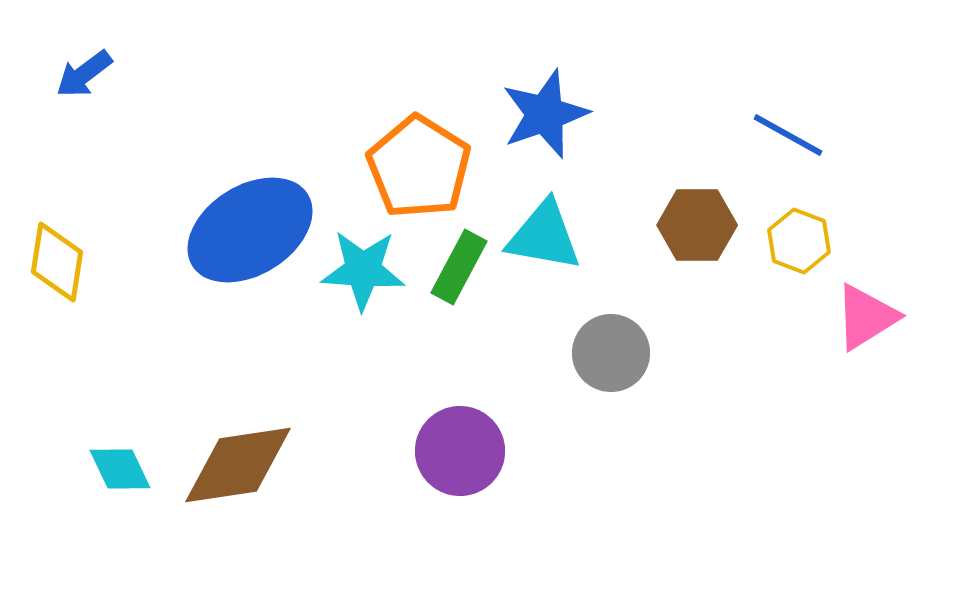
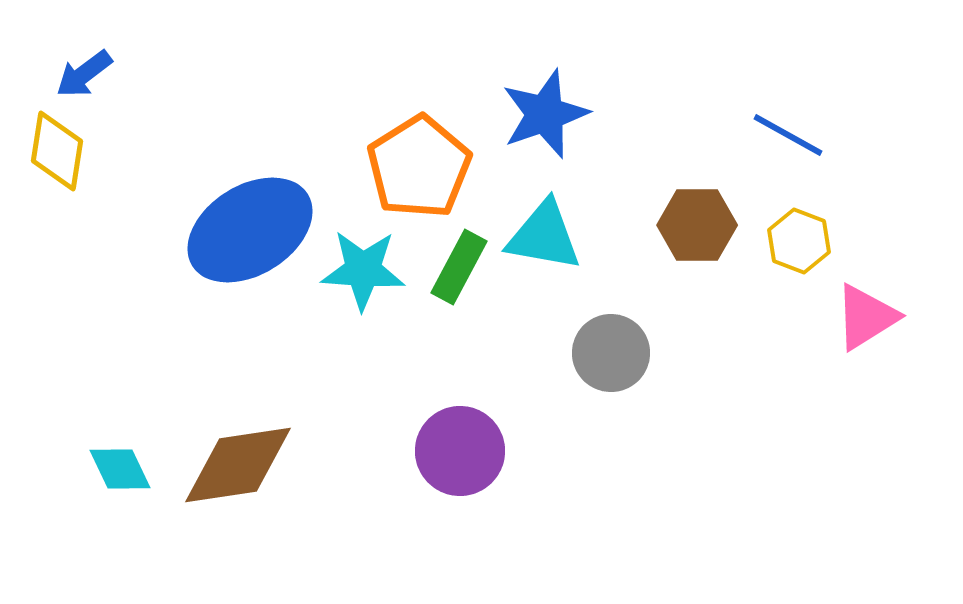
orange pentagon: rotated 8 degrees clockwise
yellow diamond: moved 111 px up
